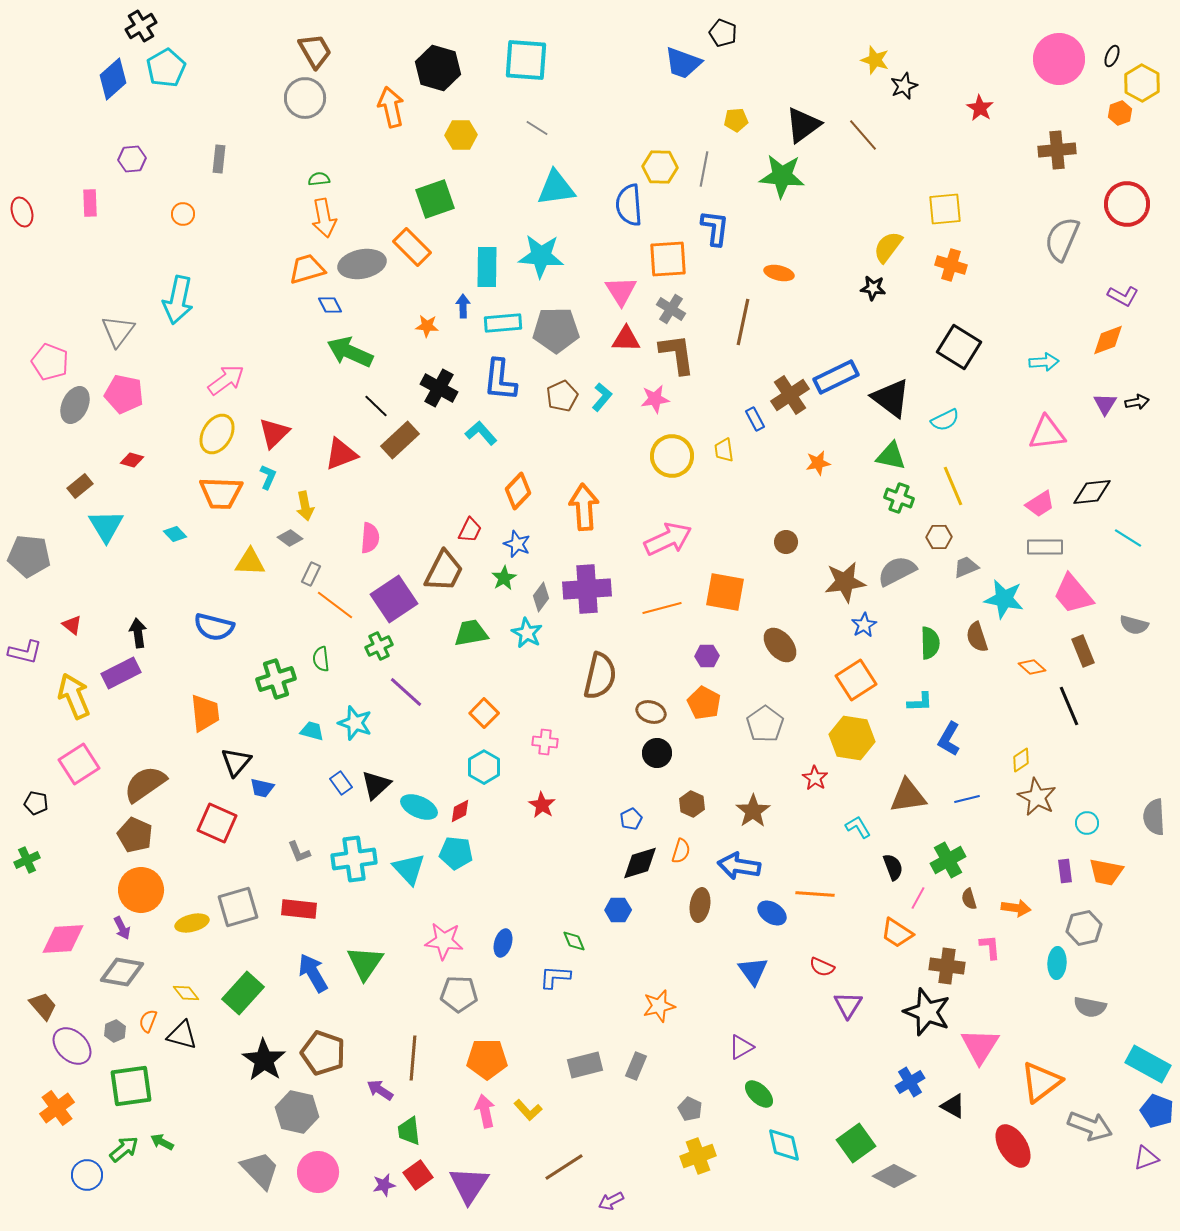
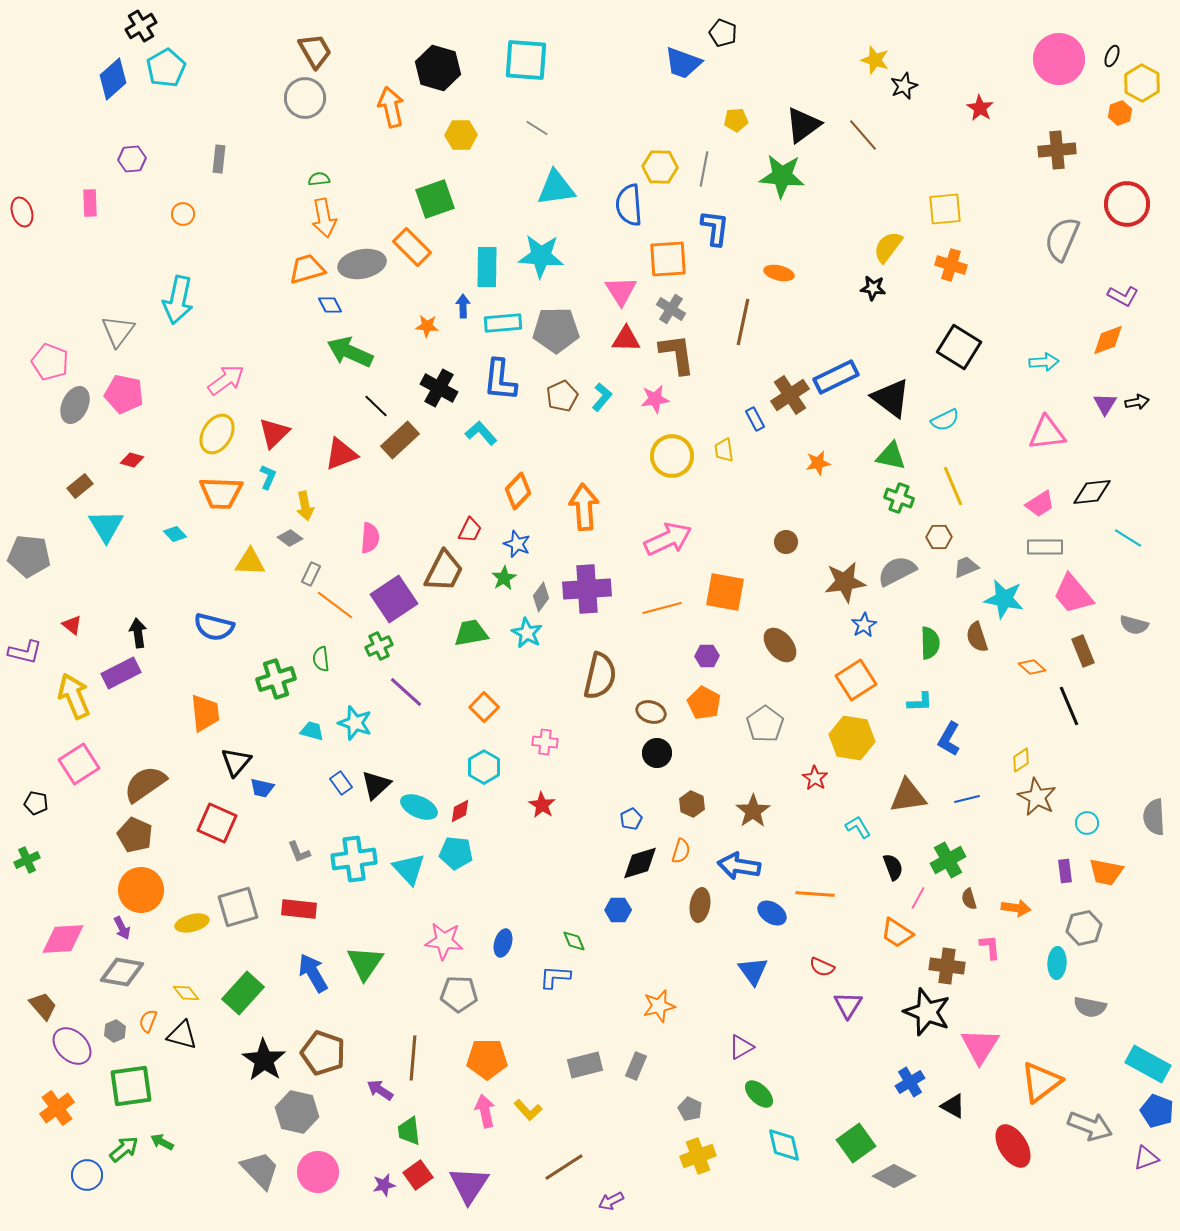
orange square at (484, 713): moved 6 px up
